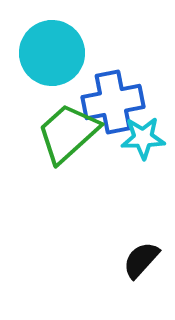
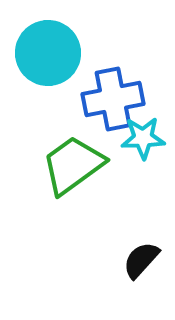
cyan circle: moved 4 px left
blue cross: moved 3 px up
green trapezoid: moved 5 px right, 32 px down; rotated 6 degrees clockwise
